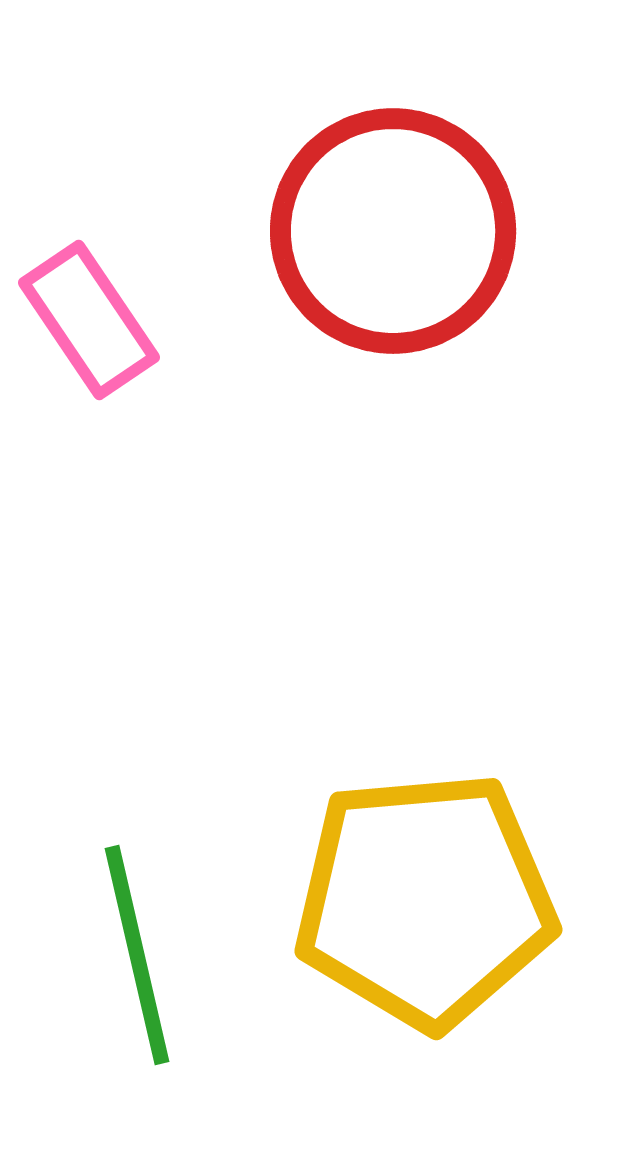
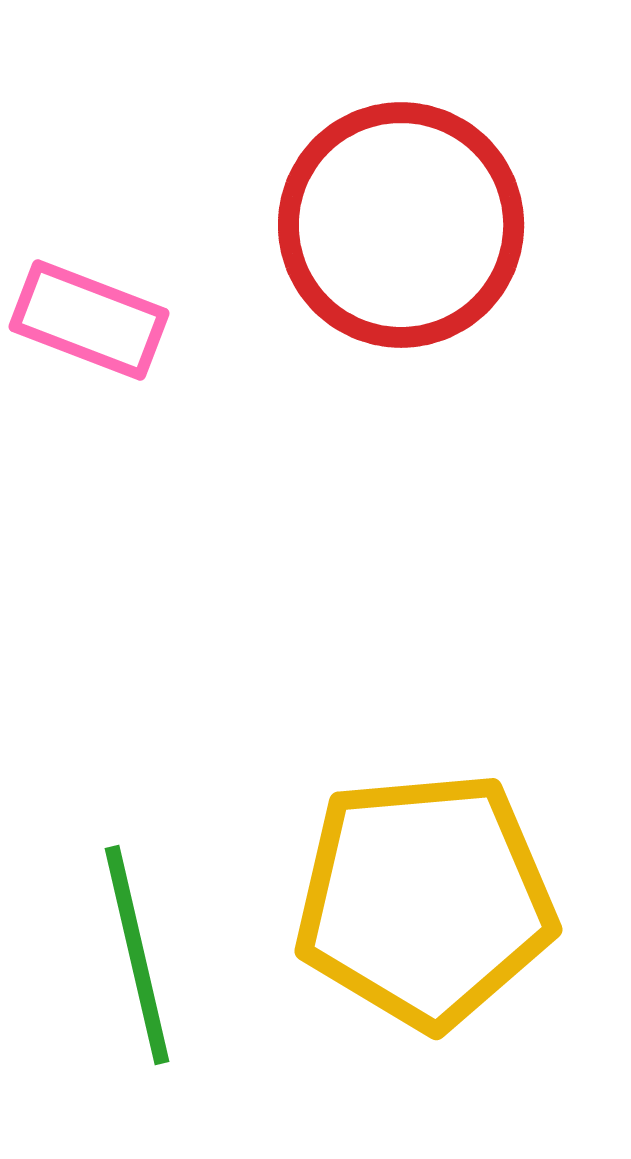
red circle: moved 8 px right, 6 px up
pink rectangle: rotated 35 degrees counterclockwise
